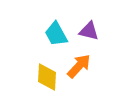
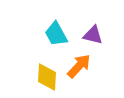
purple triangle: moved 4 px right, 4 px down
